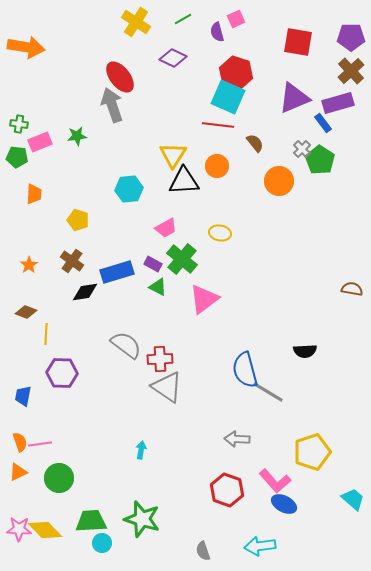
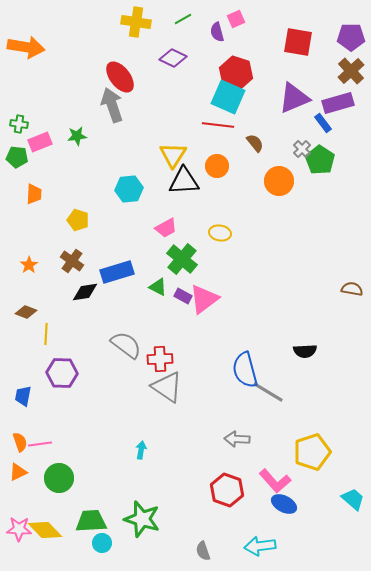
yellow cross at (136, 22): rotated 24 degrees counterclockwise
purple rectangle at (153, 264): moved 30 px right, 32 px down
